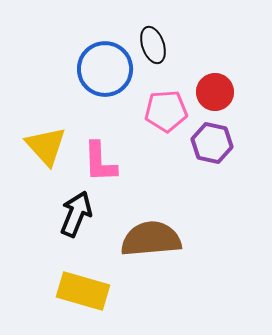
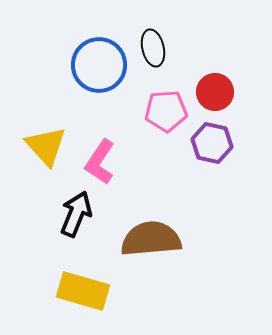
black ellipse: moved 3 px down; rotated 6 degrees clockwise
blue circle: moved 6 px left, 4 px up
pink L-shape: rotated 36 degrees clockwise
